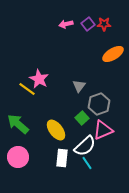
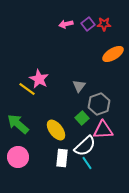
pink triangle: rotated 20 degrees clockwise
